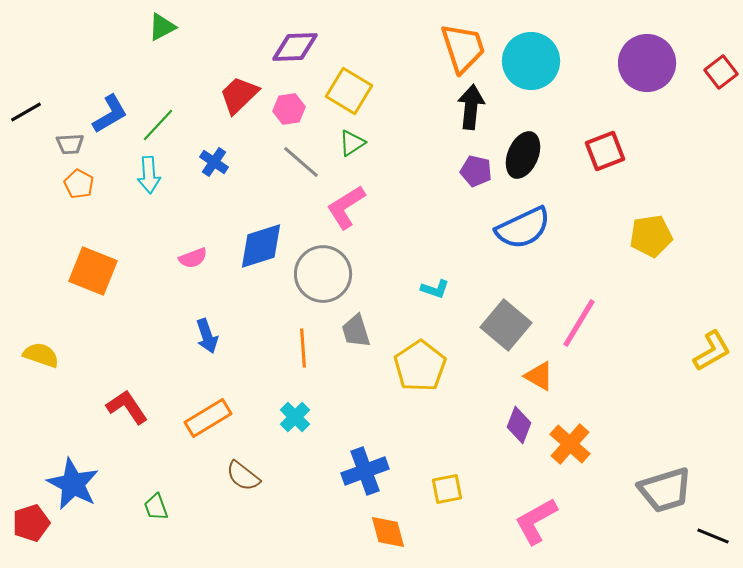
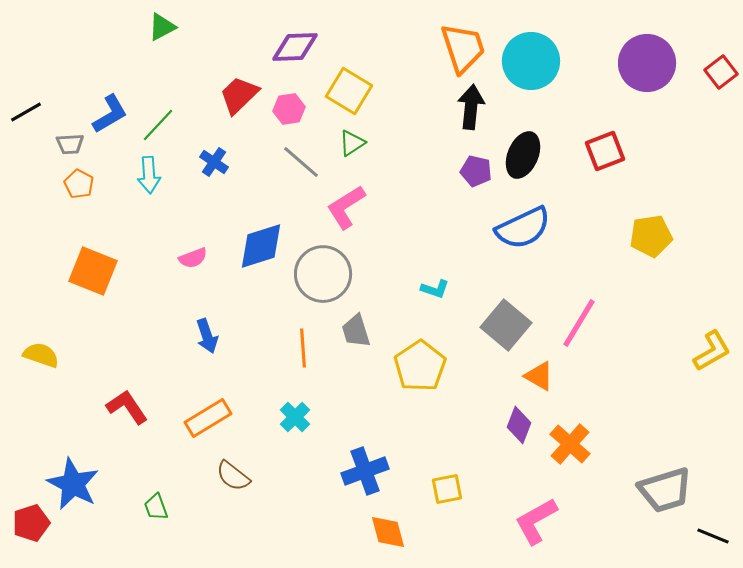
brown semicircle at (243, 476): moved 10 px left
